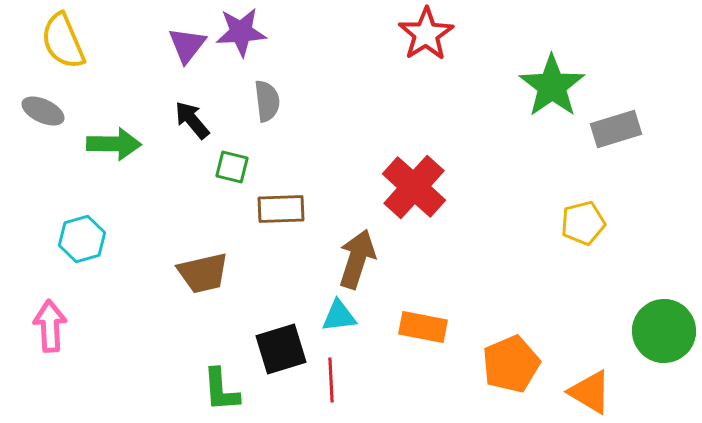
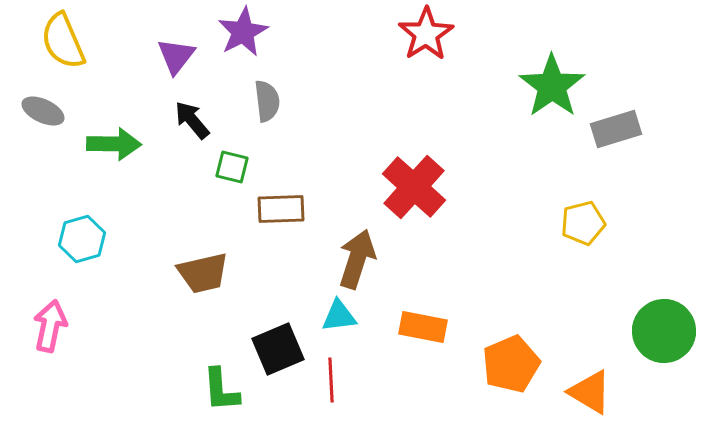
purple star: moved 2 px right; rotated 24 degrees counterclockwise
purple triangle: moved 11 px left, 11 px down
pink arrow: rotated 15 degrees clockwise
black square: moved 3 px left; rotated 6 degrees counterclockwise
